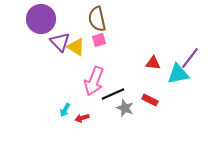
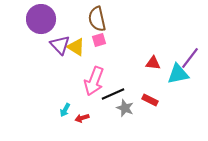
purple triangle: moved 3 px down
